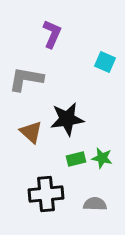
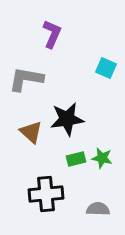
cyan square: moved 1 px right, 6 px down
gray semicircle: moved 3 px right, 5 px down
